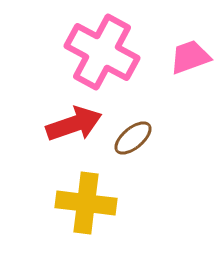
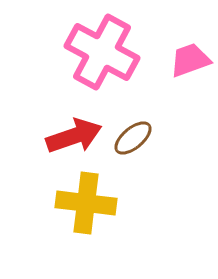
pink trapezoid: moved 3 px down
red arrow: moved 12 px down
